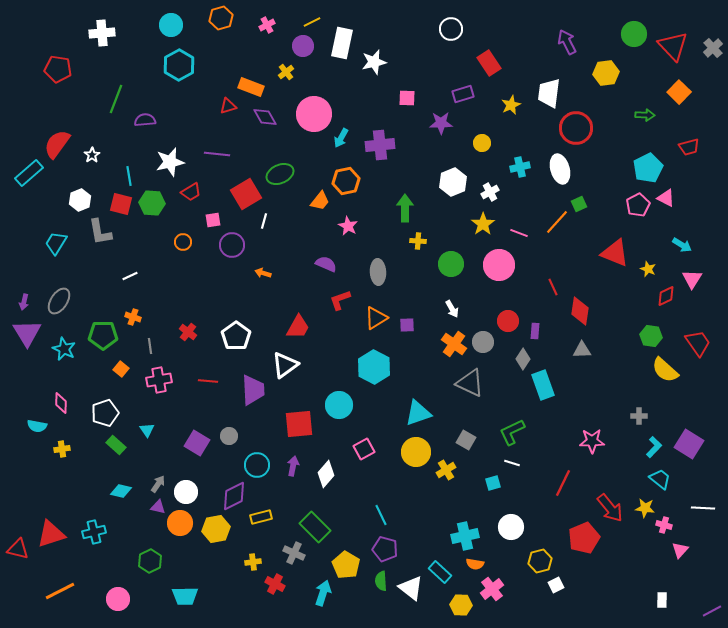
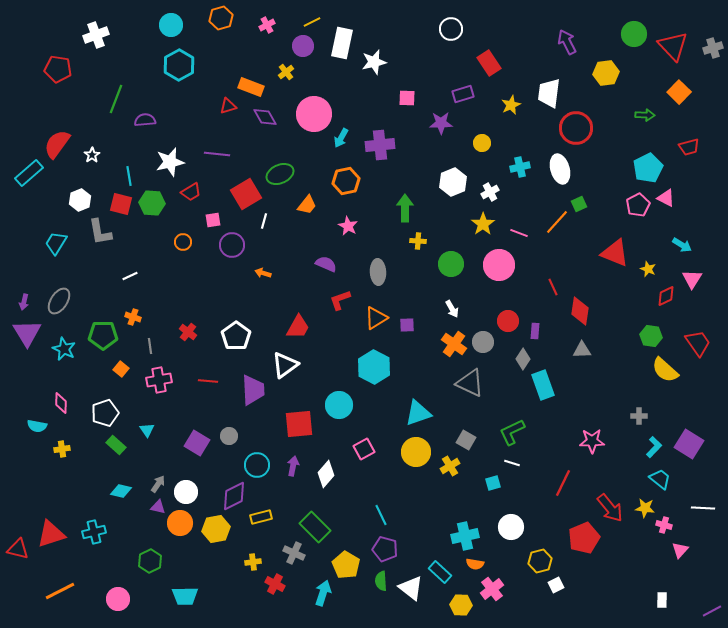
white cross at (102, 33): moved 6 px left, 2 px down; rotated 15 degrees counterclockwise
gray cross at (713, 48): rotated 24 degrees clockwise
orange trapezoid at (320, 201): moved 13 px left, 4 px down
yellow cross at (446, 470): moved 4 px right, 4 px up
